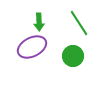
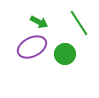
green arrow: rotated 60 degrees counterclockwise
green circle: moved 8 px left, 2 px up
